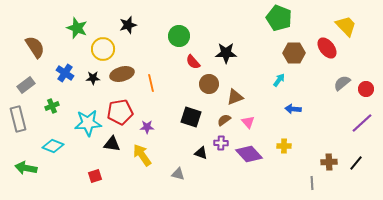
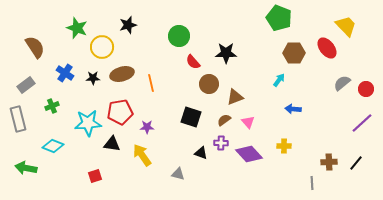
yellow circle at (103, 49): moved 1 px left, 2 px up
